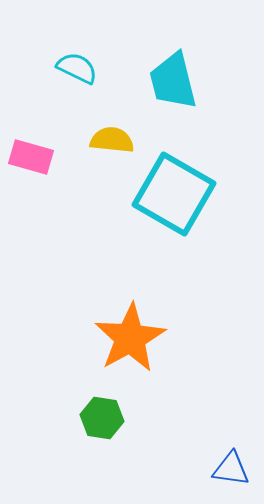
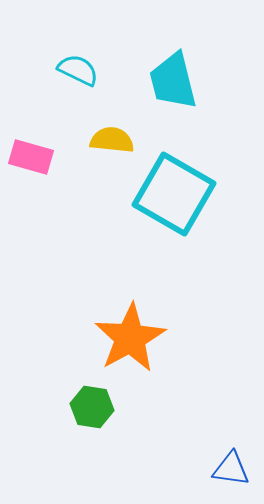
cyan semicircle: moved 1 px right, 2 px down
green hexagon: moved 10 px left, 11 px up
